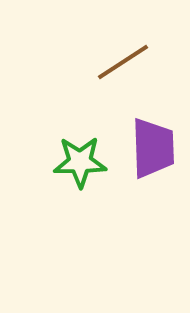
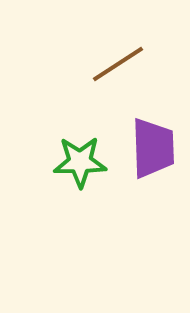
brown line: moved 5 px left, 2 px down
